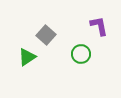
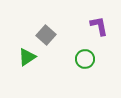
green circle: moved 4 px right, 5 px down
